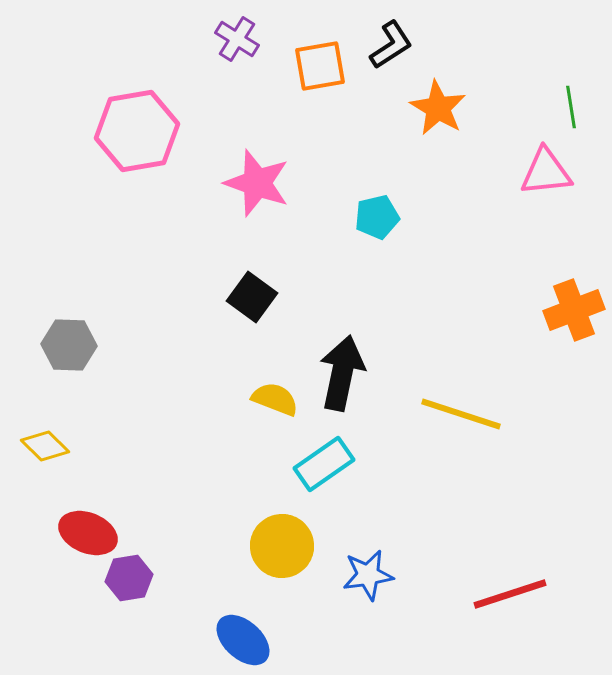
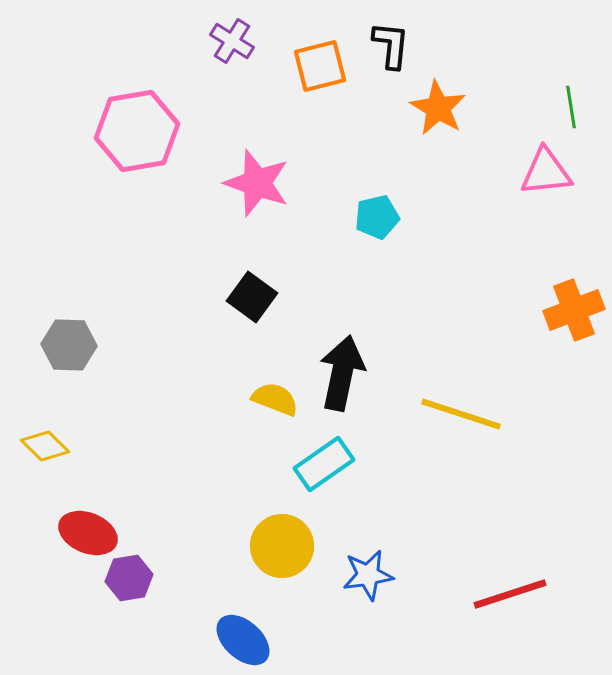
purple cross: moved 5 px left, 2 px down
black L-shape: rotated 51 degrees counterclockwise
orange square: rotated 4 degrees counterclockwise
